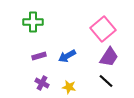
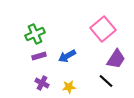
green cross: moved 2 px right, 12 px down; rotated 24 degrees counterclockwise
purple trapezoid: moved 7 px right, 2 px down
yellow star: rotated 16 degrees counterclockwise
